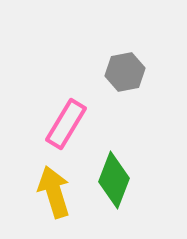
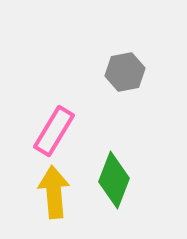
pink rectangle: moved 12 px left, 7 px down
yellow arrow: rotated 12 degrees clockwise
